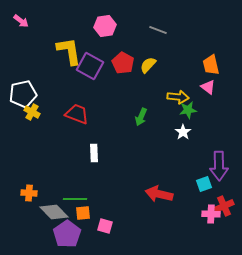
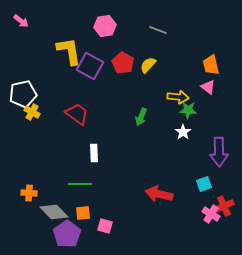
green star: rotated 12 degrees clockwise
red trapezoid: rotated 15 degrees clockwise
purple arrow: moved 14 px up
green line: moved 5 px right, 15 px up
pink cross: rotated 30 degrees clockwise
